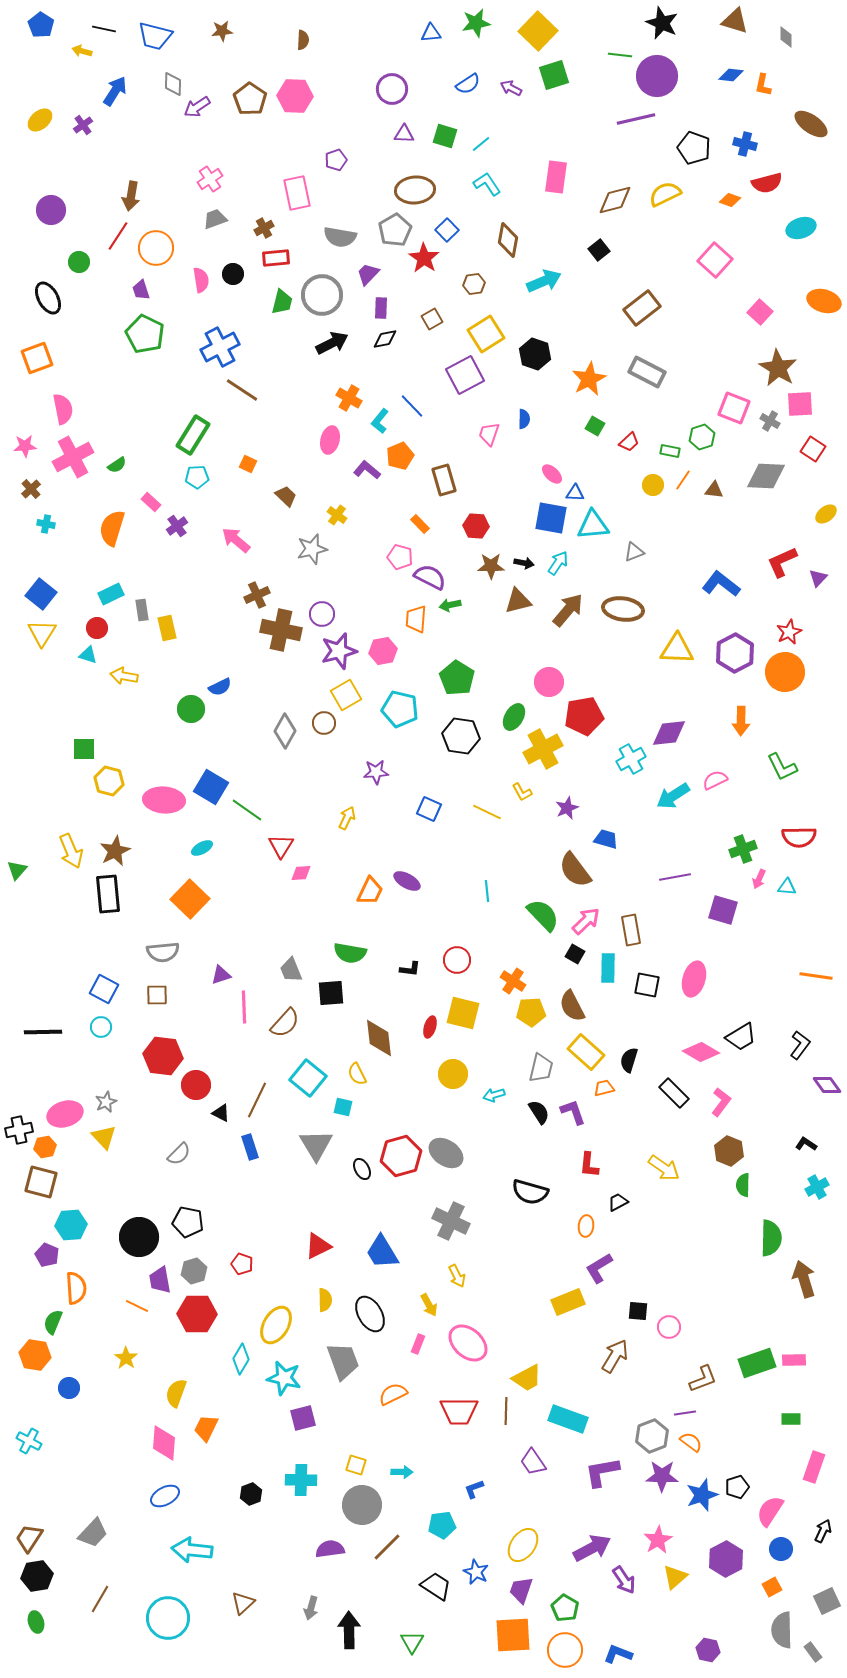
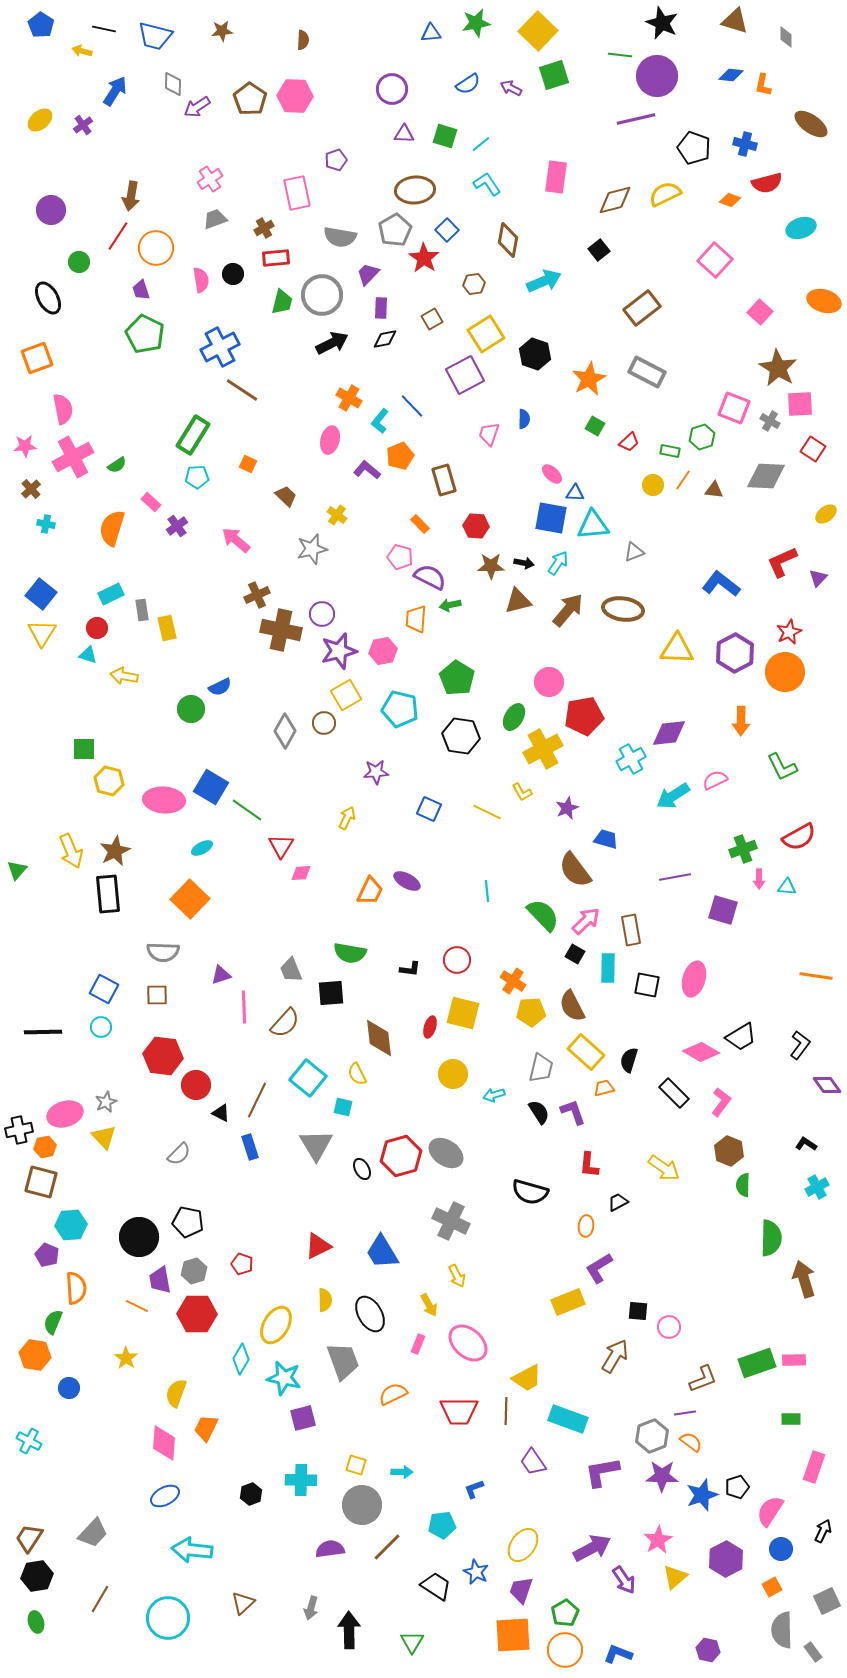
red semicircle at (799, 837): rotated 28 degrees counterclockwise
pink arrow at (759, 879): rotated 24 degrees counterclockwise
gray semicircle at (163, 952): rotated 8 degrees clockwise
green pentagon at (565, 1608): moved 5 px down; rotated 12 degrees clockwise
